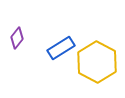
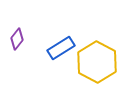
purple diamond: moved 1 px down
